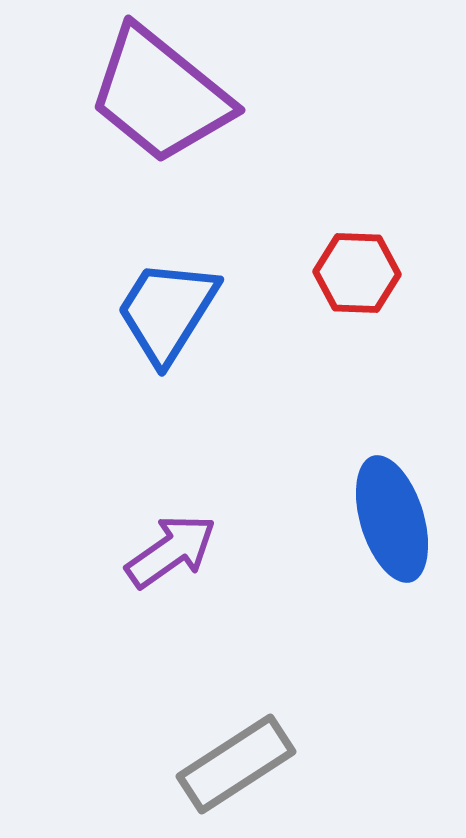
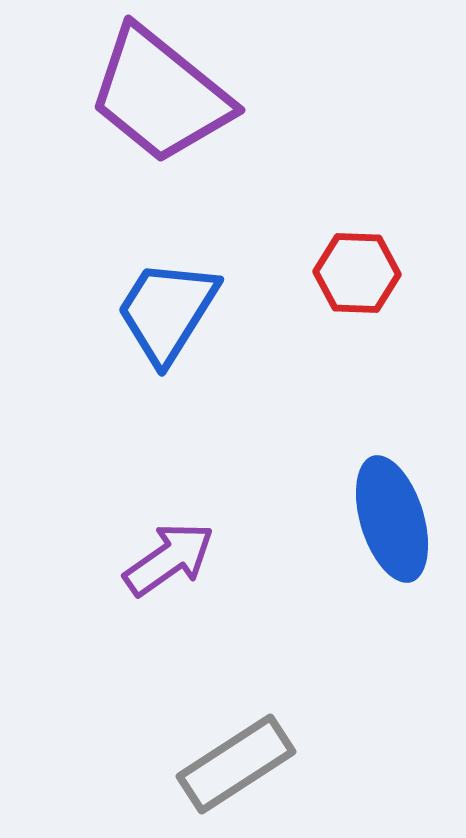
purple arrow: moved 2 px left, 8 px down
